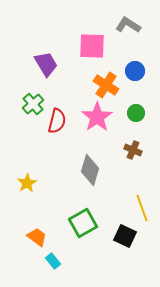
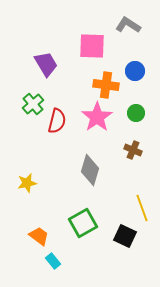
orange cross: rotated 25 degrees counterclockwise
yellow star: rotated 18 degrees clockwise
orange trapezoid: moved 2 px right, 1 px up
